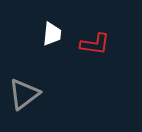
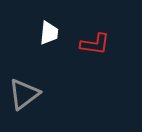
white trapezoid: moved 3 px left, 1 px up
